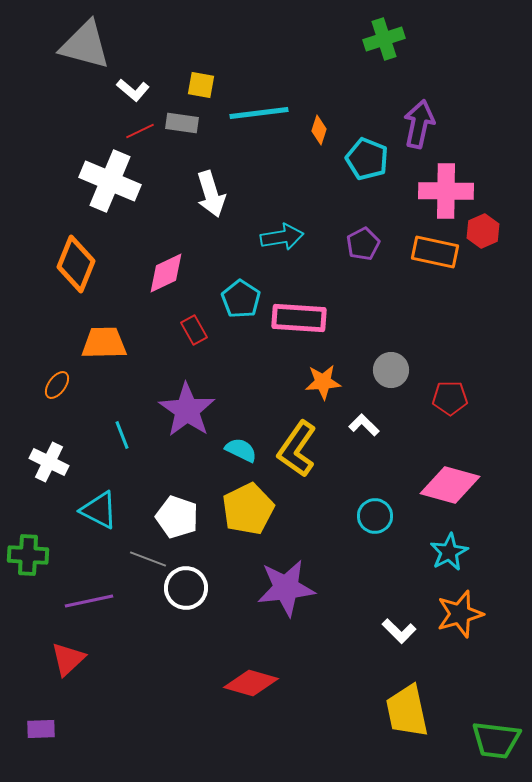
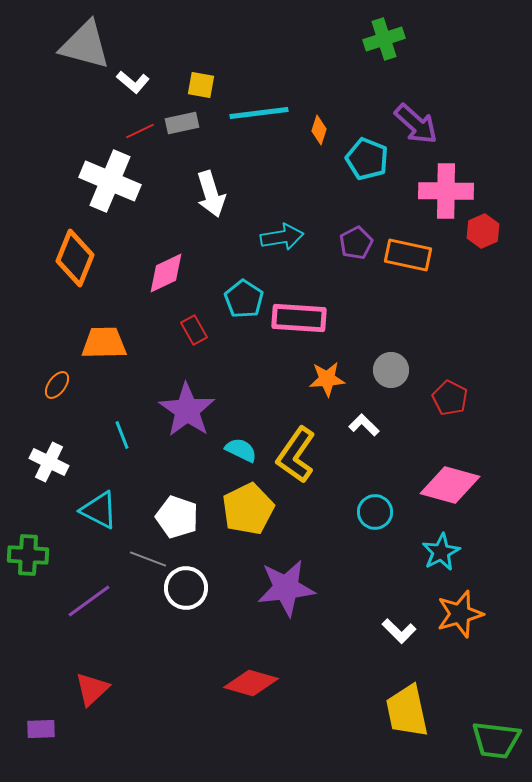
white L-shape at (133, 90): moved 8 px up
gray rectangle at (182, 123): rotated 20 degrees counterclockwise
purple arrow at (419, 124): moved 3 px left; rotated 120 degrees clockwise
purple pentagon at (363, 244): moved 7 px left, 1 px up
orange rectangle at (435, 252): moved 27 px left, 3 px down
orange diamond at (76, 264): moved 1 px left, 6 px up
cyan pentagon at (241, 299): moved 3 px right
orange star at (323, 382): moved 4 px right, 3 px up
red pentagon at (450, 398): rotated 28 degrees clockwise
yellow L-shape at (297, 449): moved 1 px left, 6 px down
cyan circle at (375, 516): moved 4 px up
cyan star at (449, 552): moved 8 px left
purple line at (89, 601): rotated 24 degrees counterclockwise
red triangle at (68, 659): moved 24 px right, 30 px down
